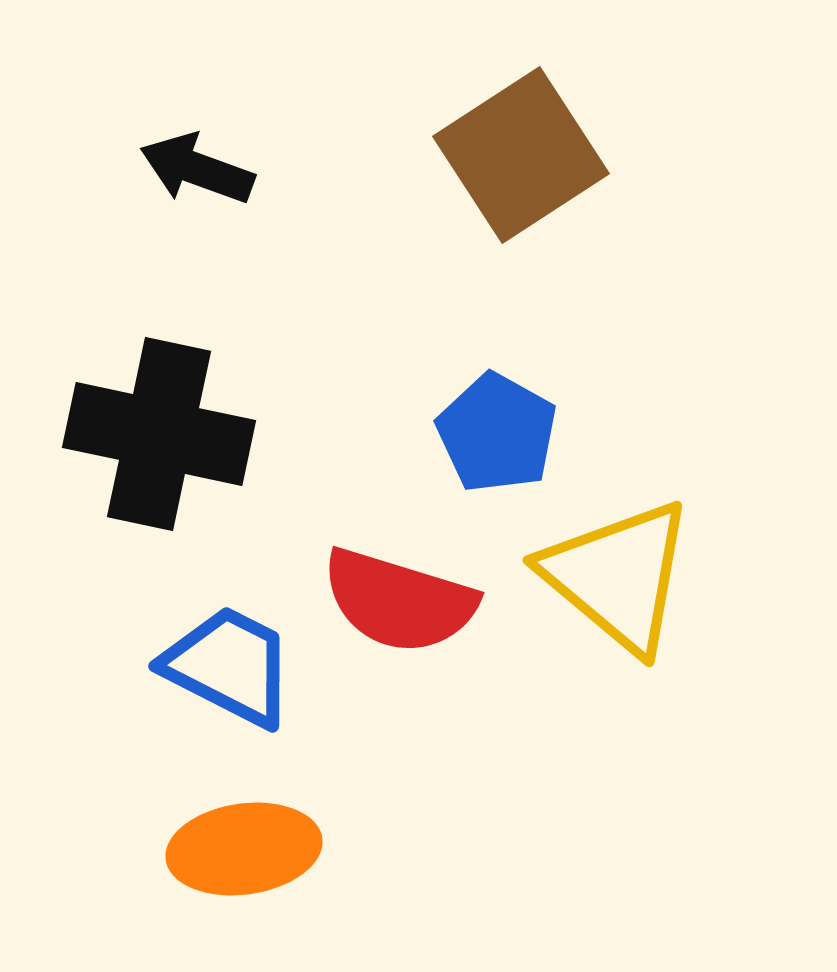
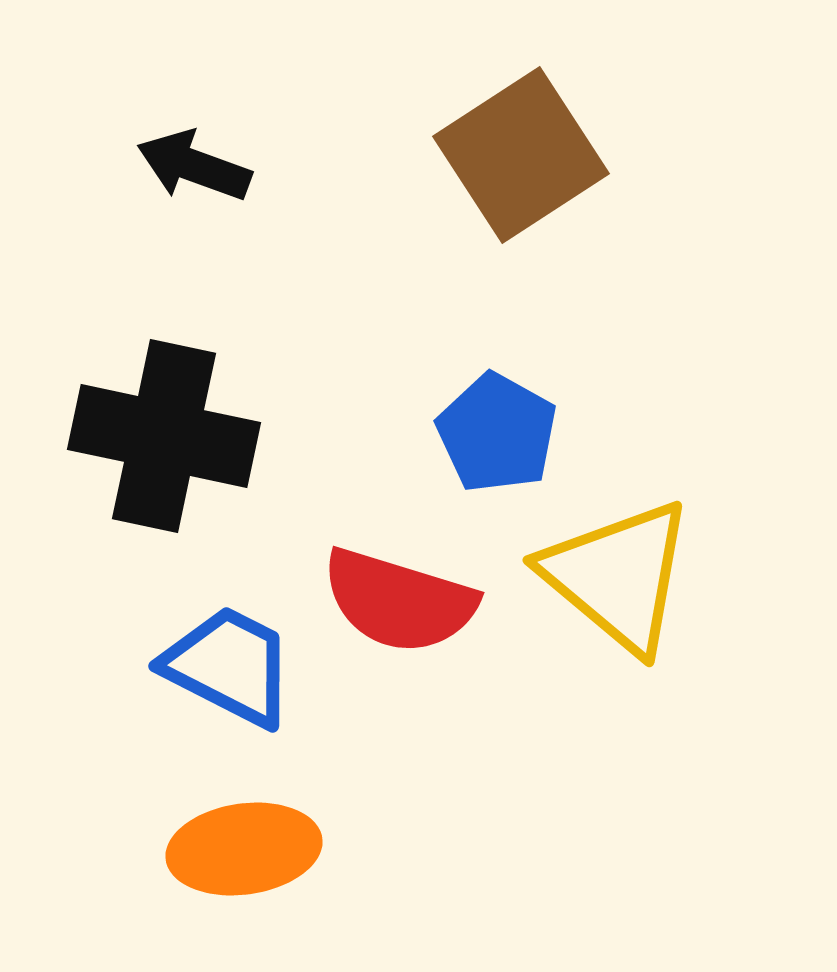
black arrow: moved 3 px left, 3 px up
black cross: moved 5 px right, 2 px down
